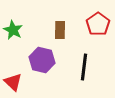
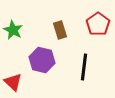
brown rectangle: rotated 18 degrees counterclockwise
